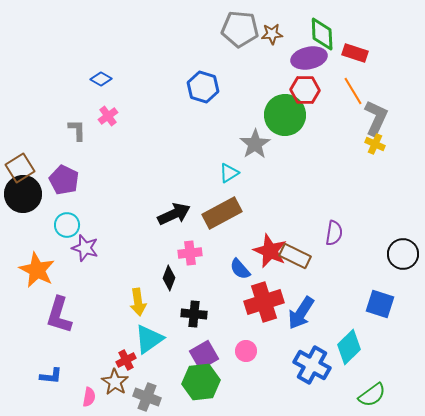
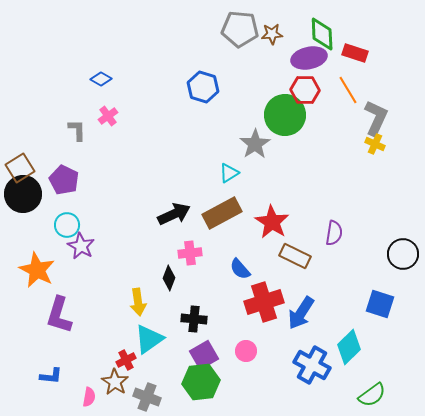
orange line at (353, 91): moved 5 px left, 1 px up
purple star at (85, 248): moved 4 px left, 2 px up; rotated 12 degrees clockwise
red star at (270, 251): moved 2 px right, 29 px up; rotated 8 degrees clockwise
black cross at (194, 314): moved 5 px down
